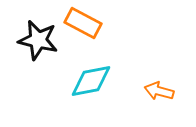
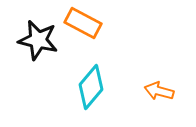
cyan diamond: moved 6 px down; rotated 39 degrees counterclockwise
